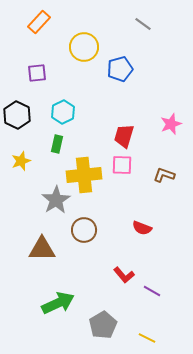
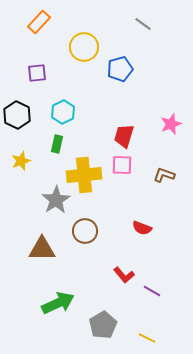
brown circle: moved 1 px right, 1 px down
